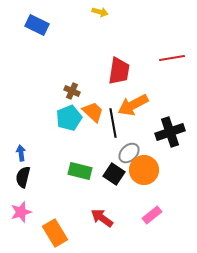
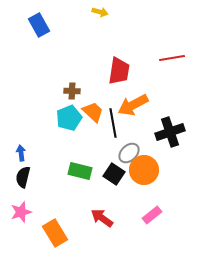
blue rectangle: moved 2 px right; rotated 35 degrees clockwise
brown cross: rotated 21 degrees counterclockwise
